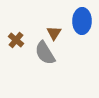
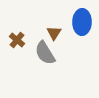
blue ellipse: moved 1 px down
brown cross: moved 1 px right
